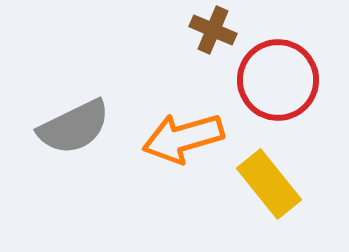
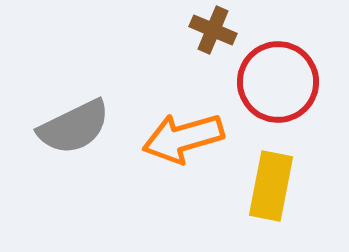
red circle: moved 2 px down
yellow rectangle: moved 2 px right, 2 px down; rotated 50 degrees clockwise
